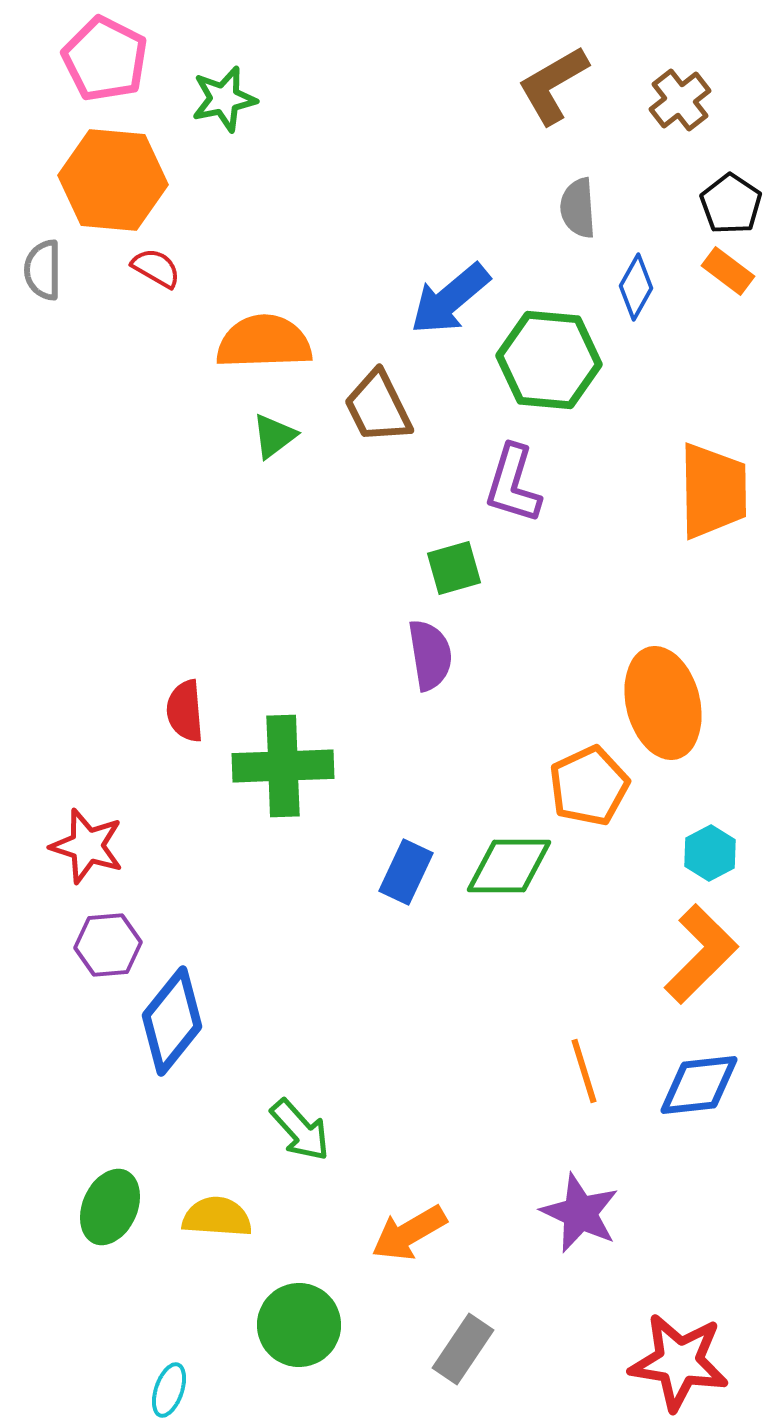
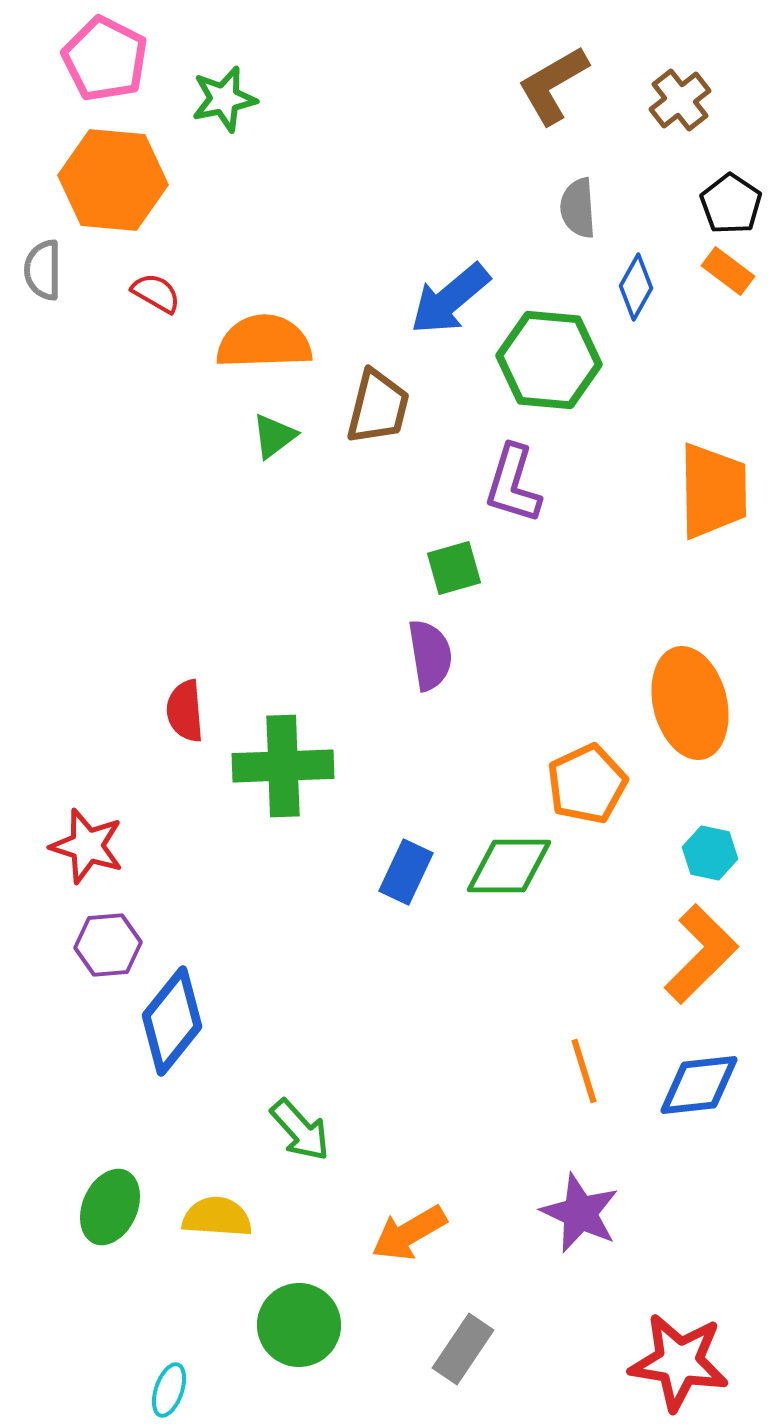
red semicircle at (156, 268): moved 25 px down
brown trapezoid at (378, 407): rotated 140 degrees counterclockwise
orange ellipse at (663, 703): moved 27 px right
orange pentagon at (589, 786): moved 2 px left, 2 px up
cyan hexagon at (710, 853): rotated 20 degrees counterclockwise
